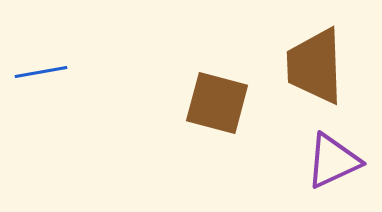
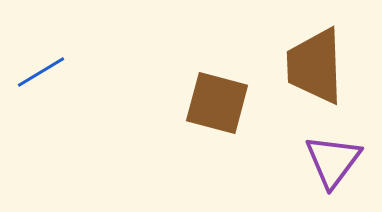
blue line: rotated 21 degrees counterclockwise
purple triangle: rotated 28 degrees counterclockwise
